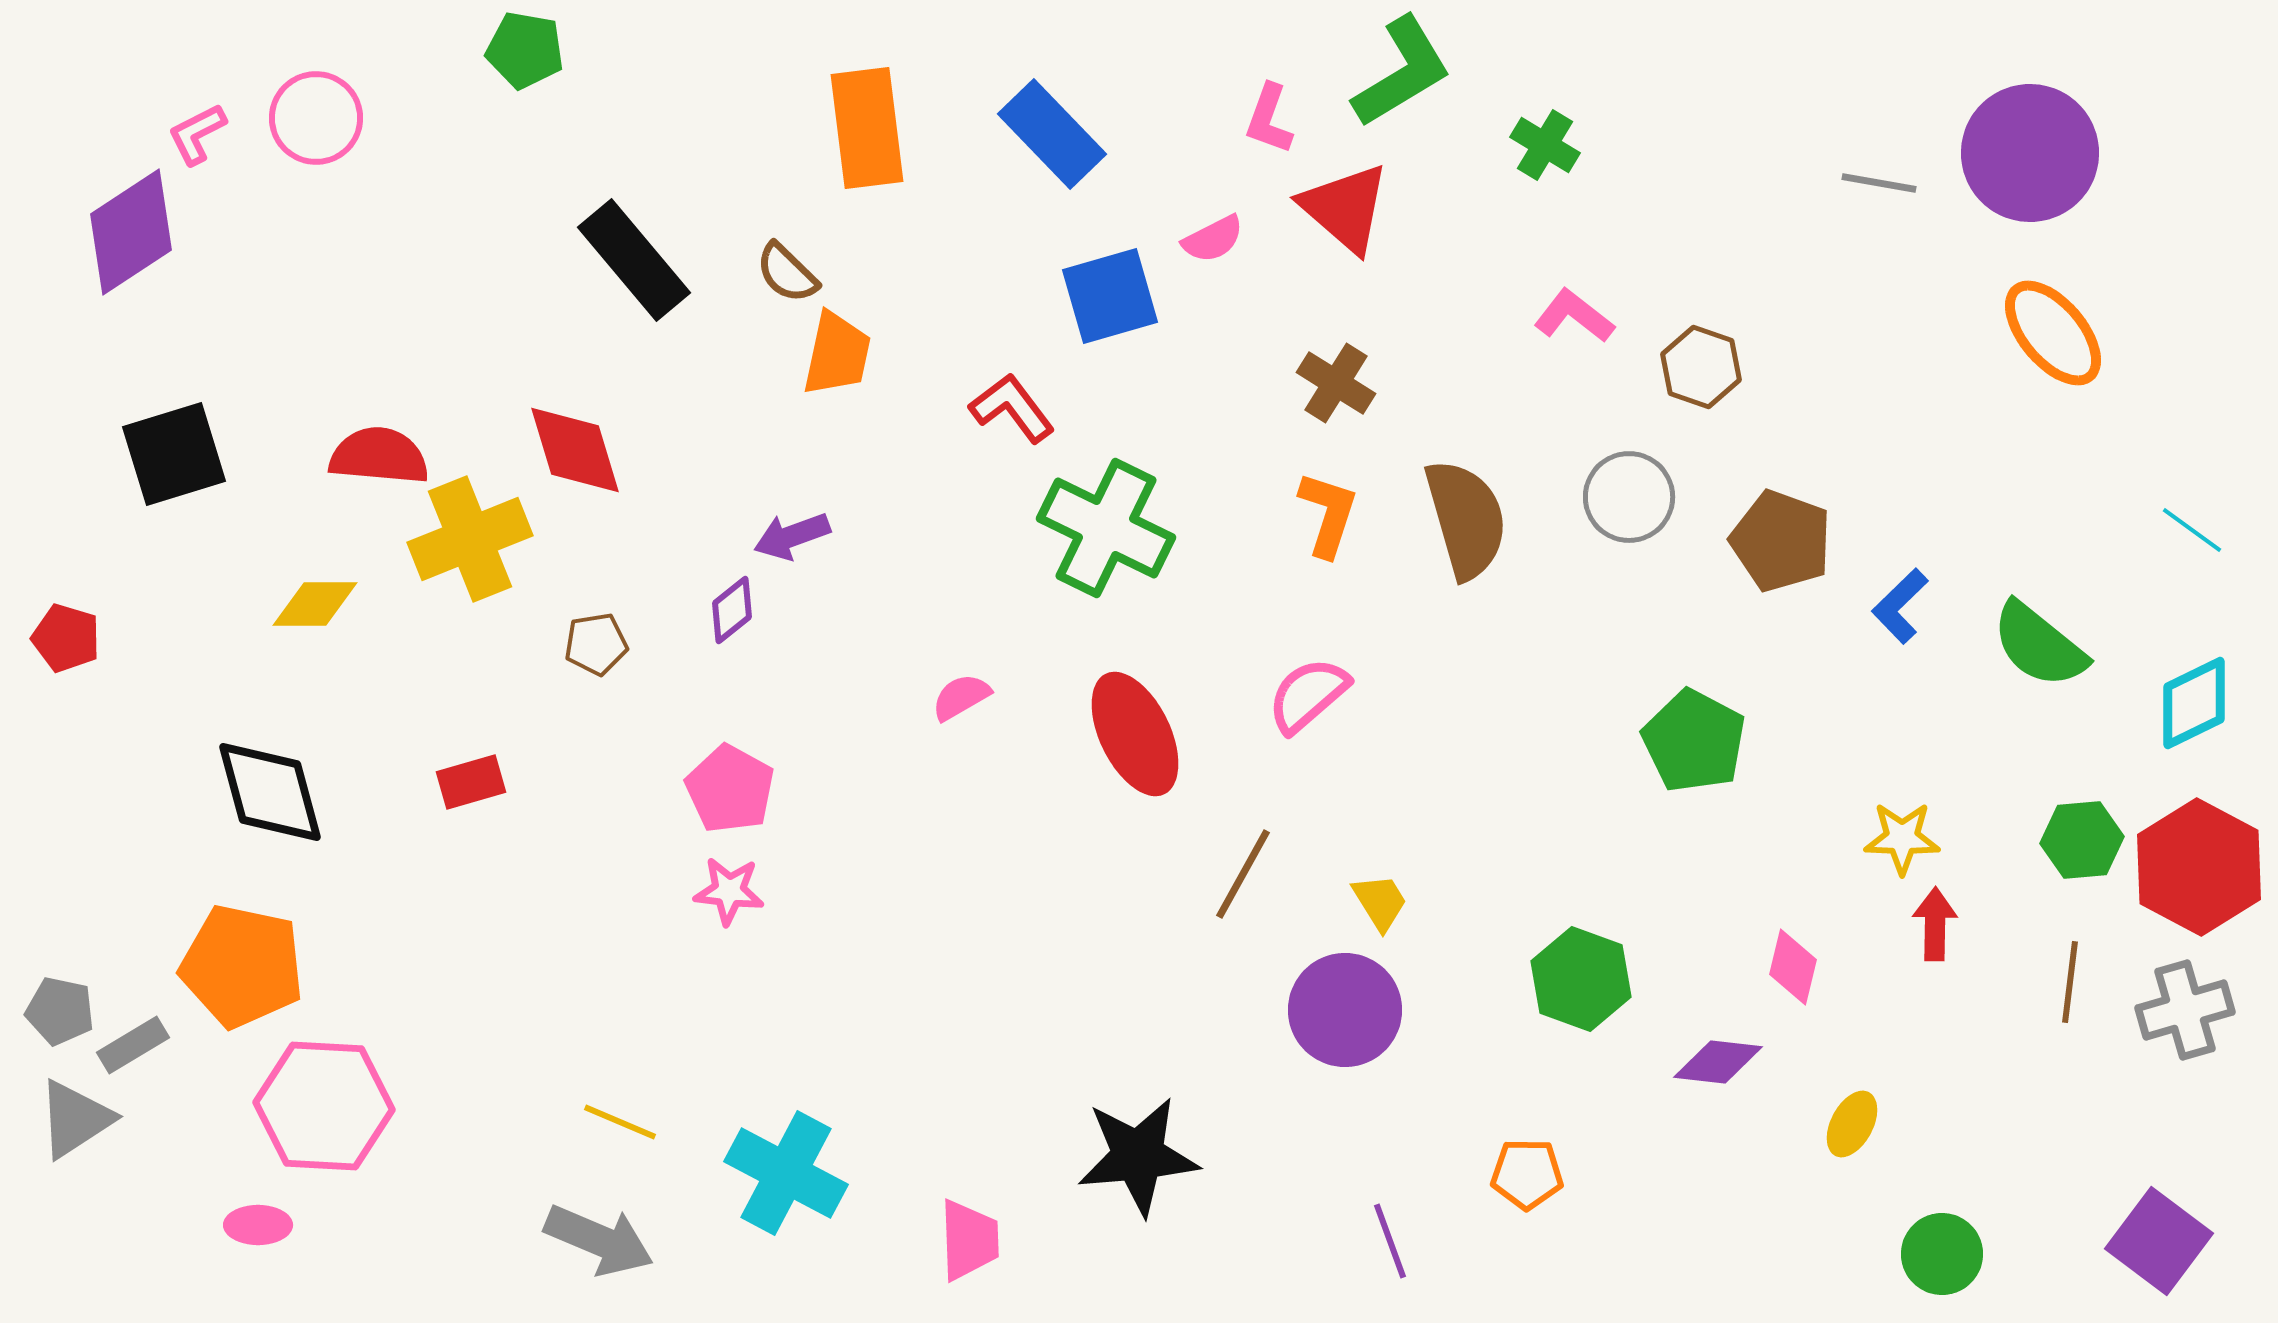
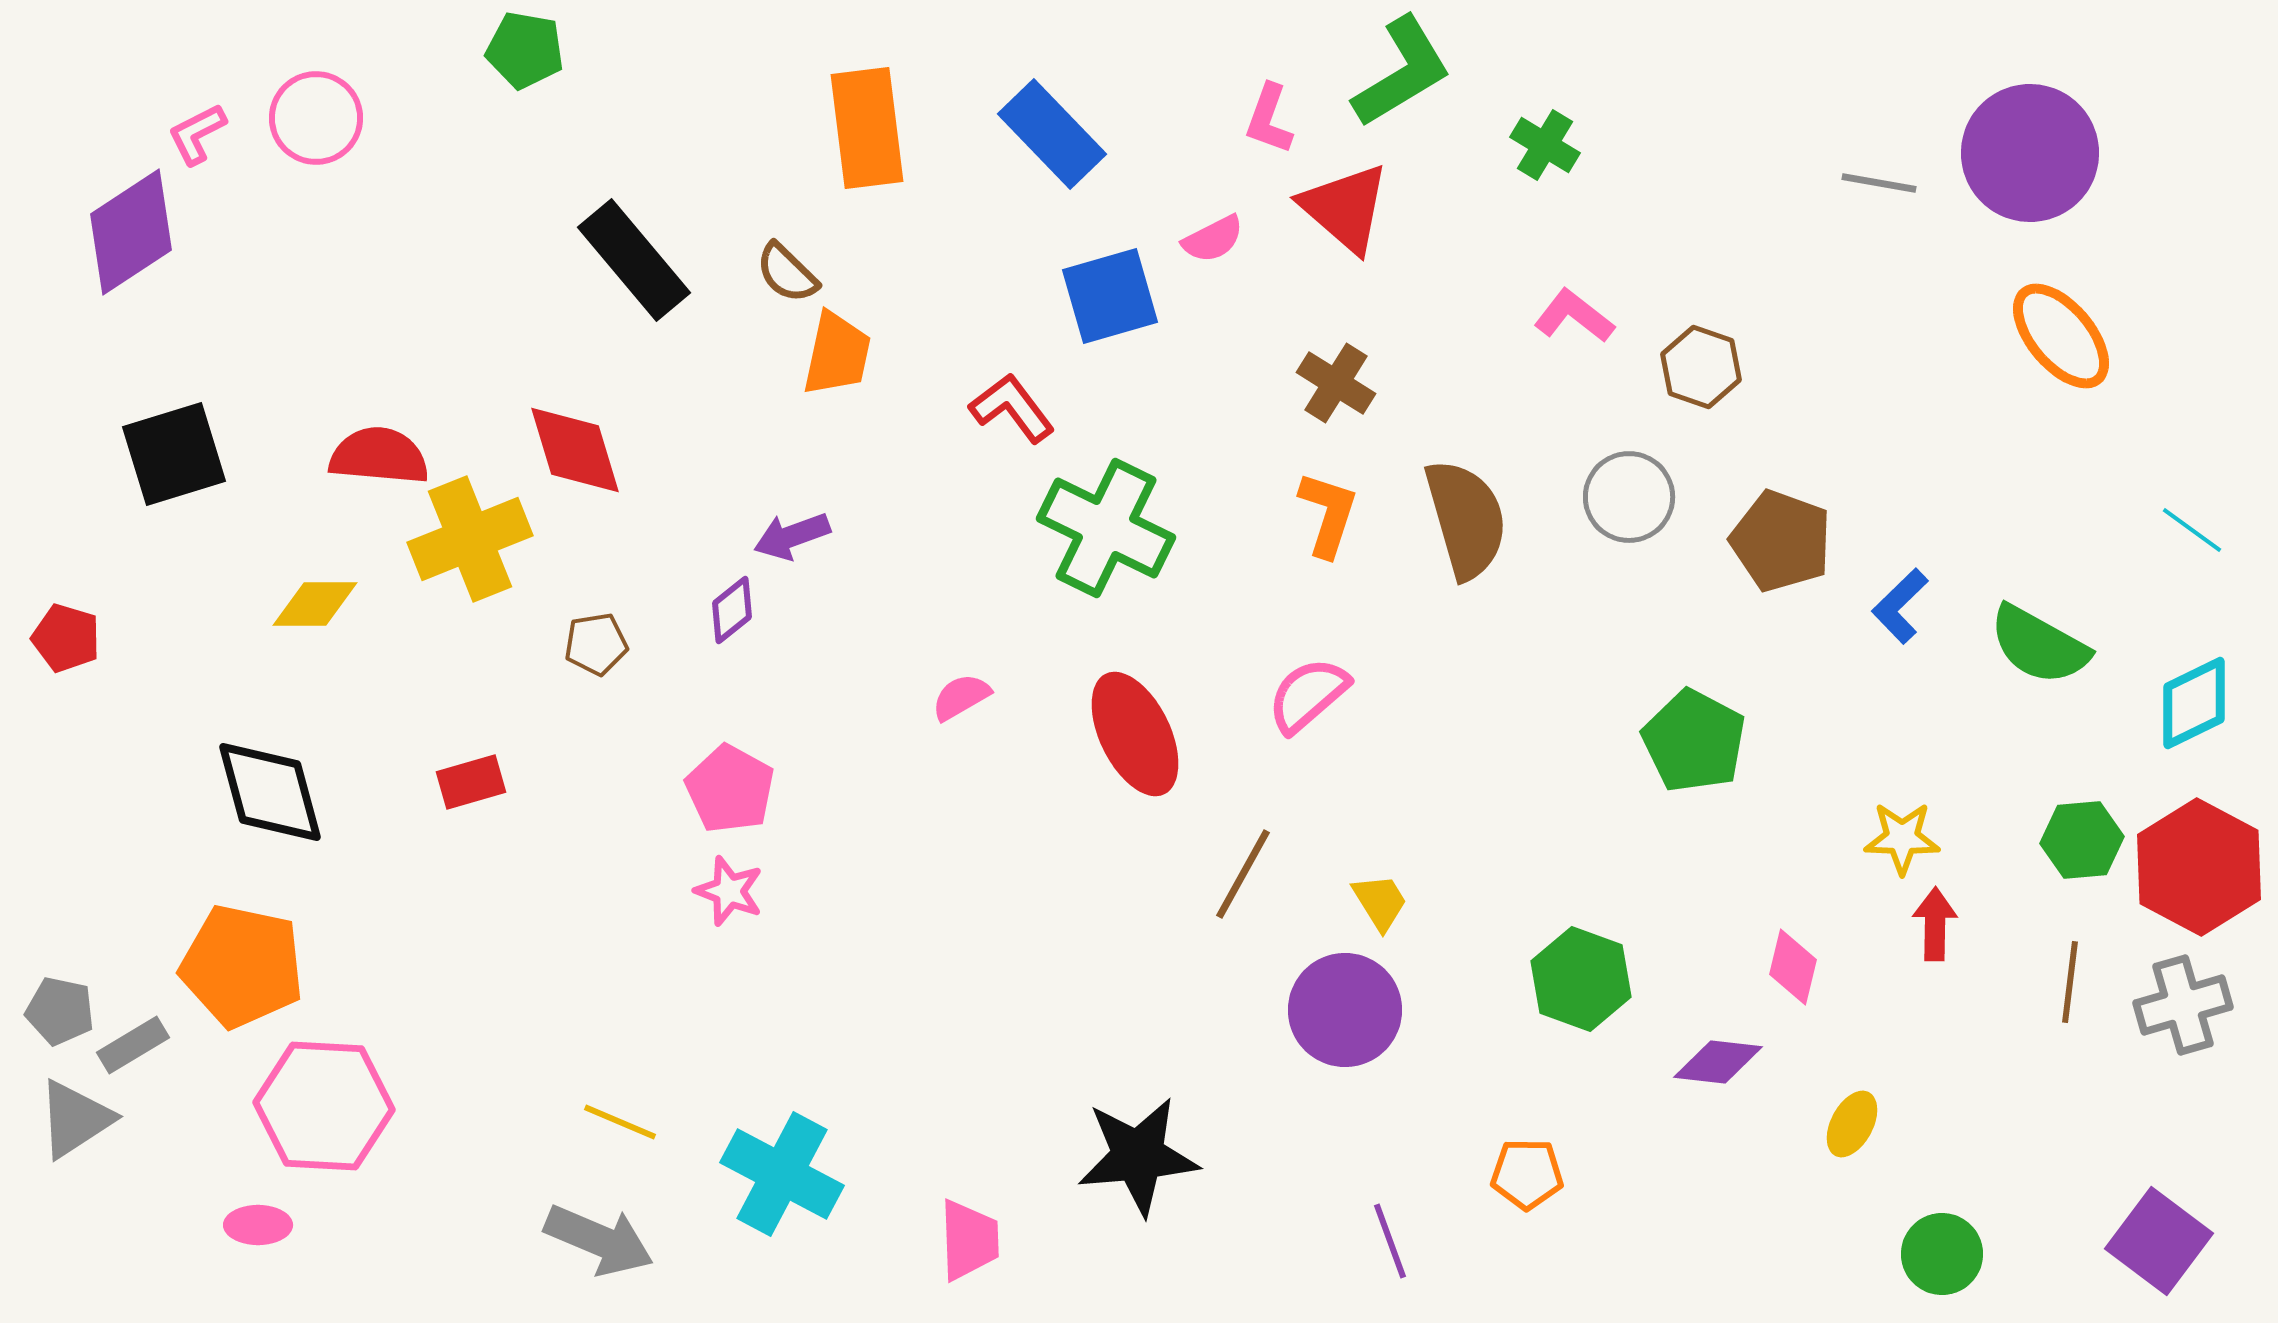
orange ellipse at (2053, 333): moved 8 px right, 3 px down
green semicircle at (2039, 645): rotated 10 degrees counterclockwise
pink star at (729, 891): rotated 14 degrees clockwise
gray cross at (2185, 1010): moved 2 px left, 5 px up
cyan cross at (786, 1173): moved 4 px left, 1 px down
